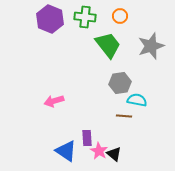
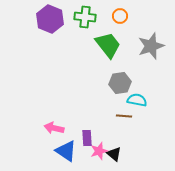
pink arrow: moved 27 px down; rotated 30 degrees clockwise
pink star: rotated 24 degrees clockwise
